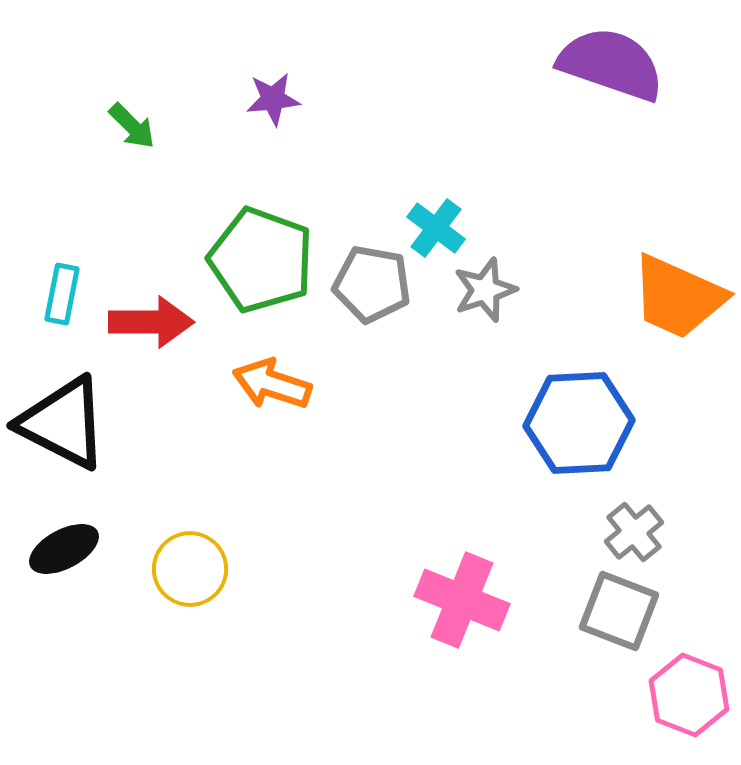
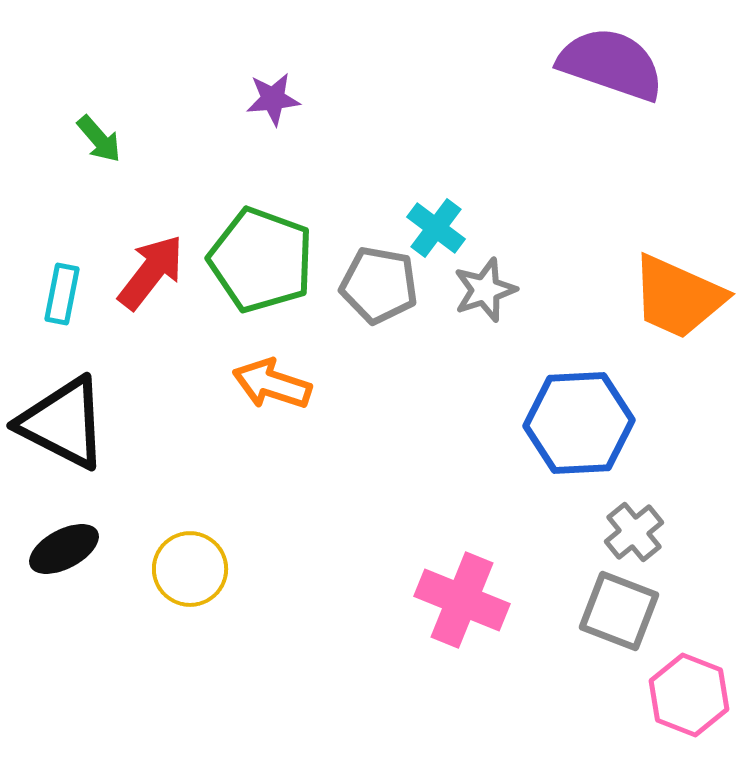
green arrow: moved 33 px left, 13 px down; rotated 4 degrees clockwise
gray pentagon: moved 7 px right, 1 px down
red arrow: moved 50 px up; rotated 52 degrees counterclockwise
